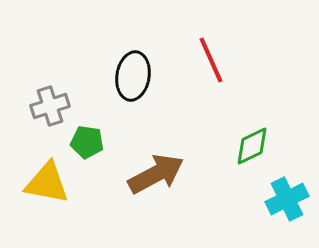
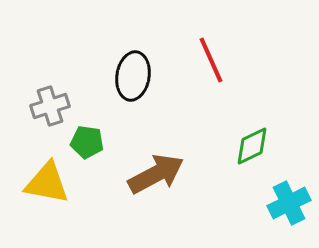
cyan cross: moved 2 px right, 4 px down
